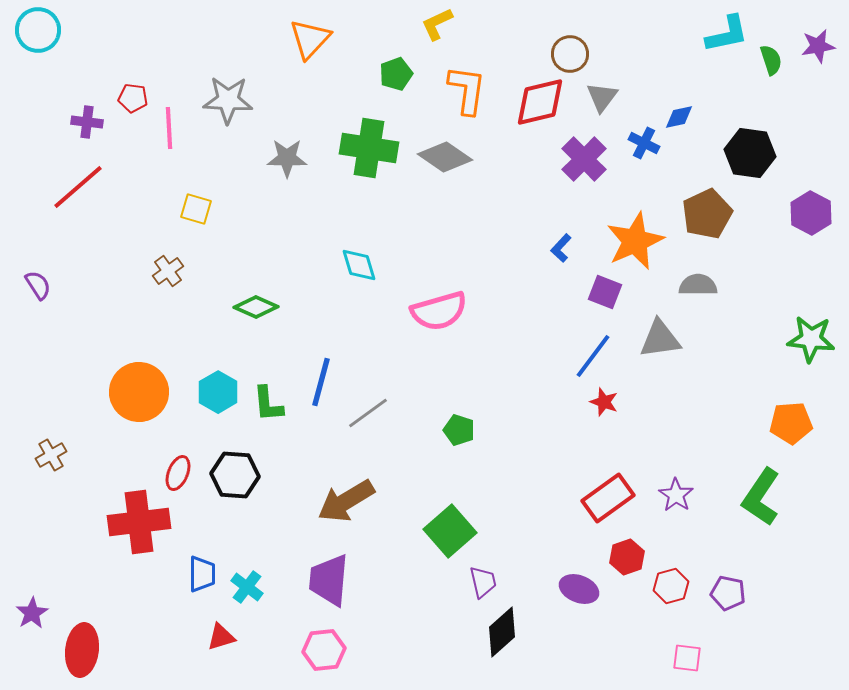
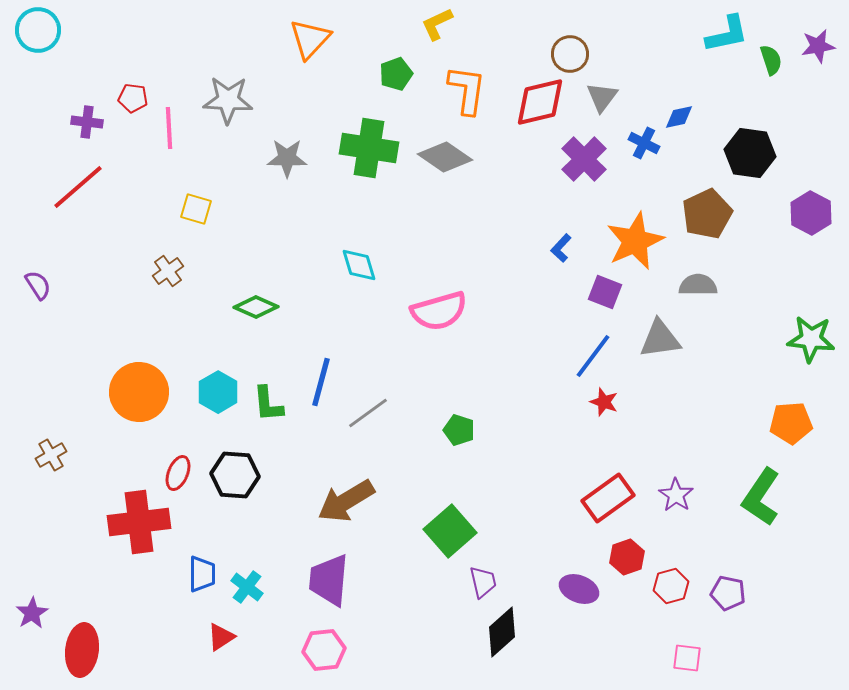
red triangle at (221, 637): rotated 16 degrees counterclockwise
